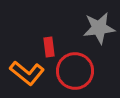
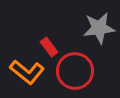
red rectangle: rotated 30 degrees counterclockwise
orange L-shape: moved 1 px up
